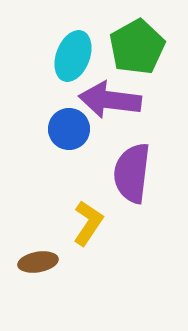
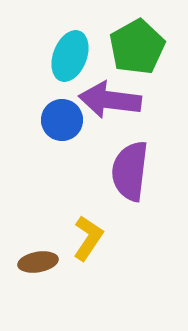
cyan ellipse: moved 3 px left
blue circle: moved 7 px left, 9 px up
purple semicircle: moved 2 px left, 2 px up
yellow L-shape: moved 15 px down
